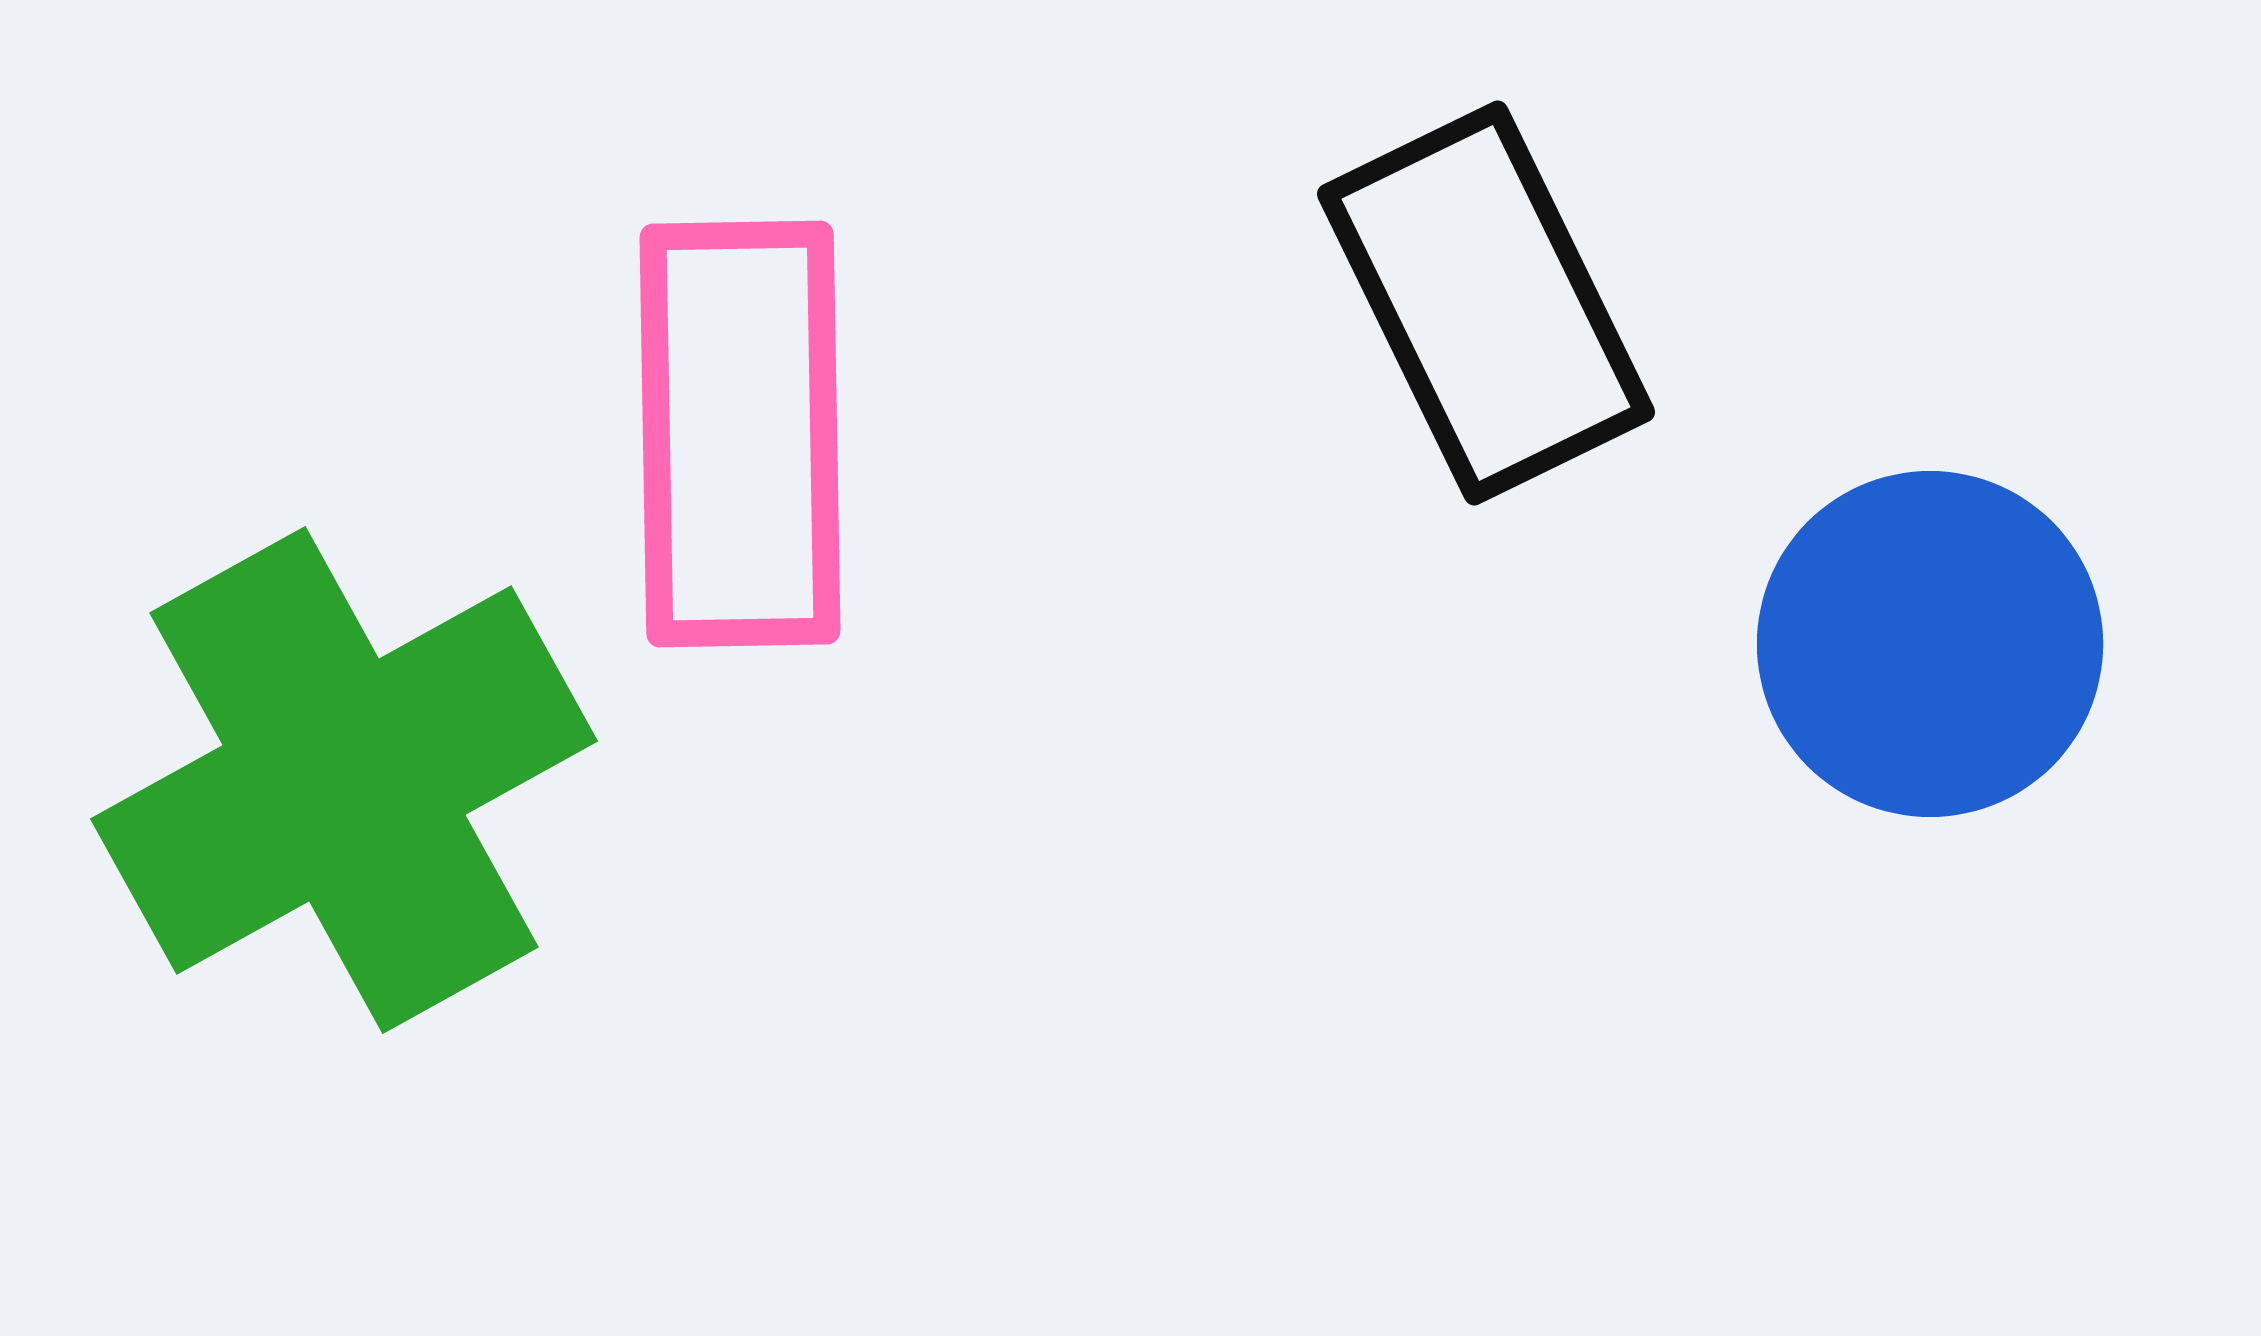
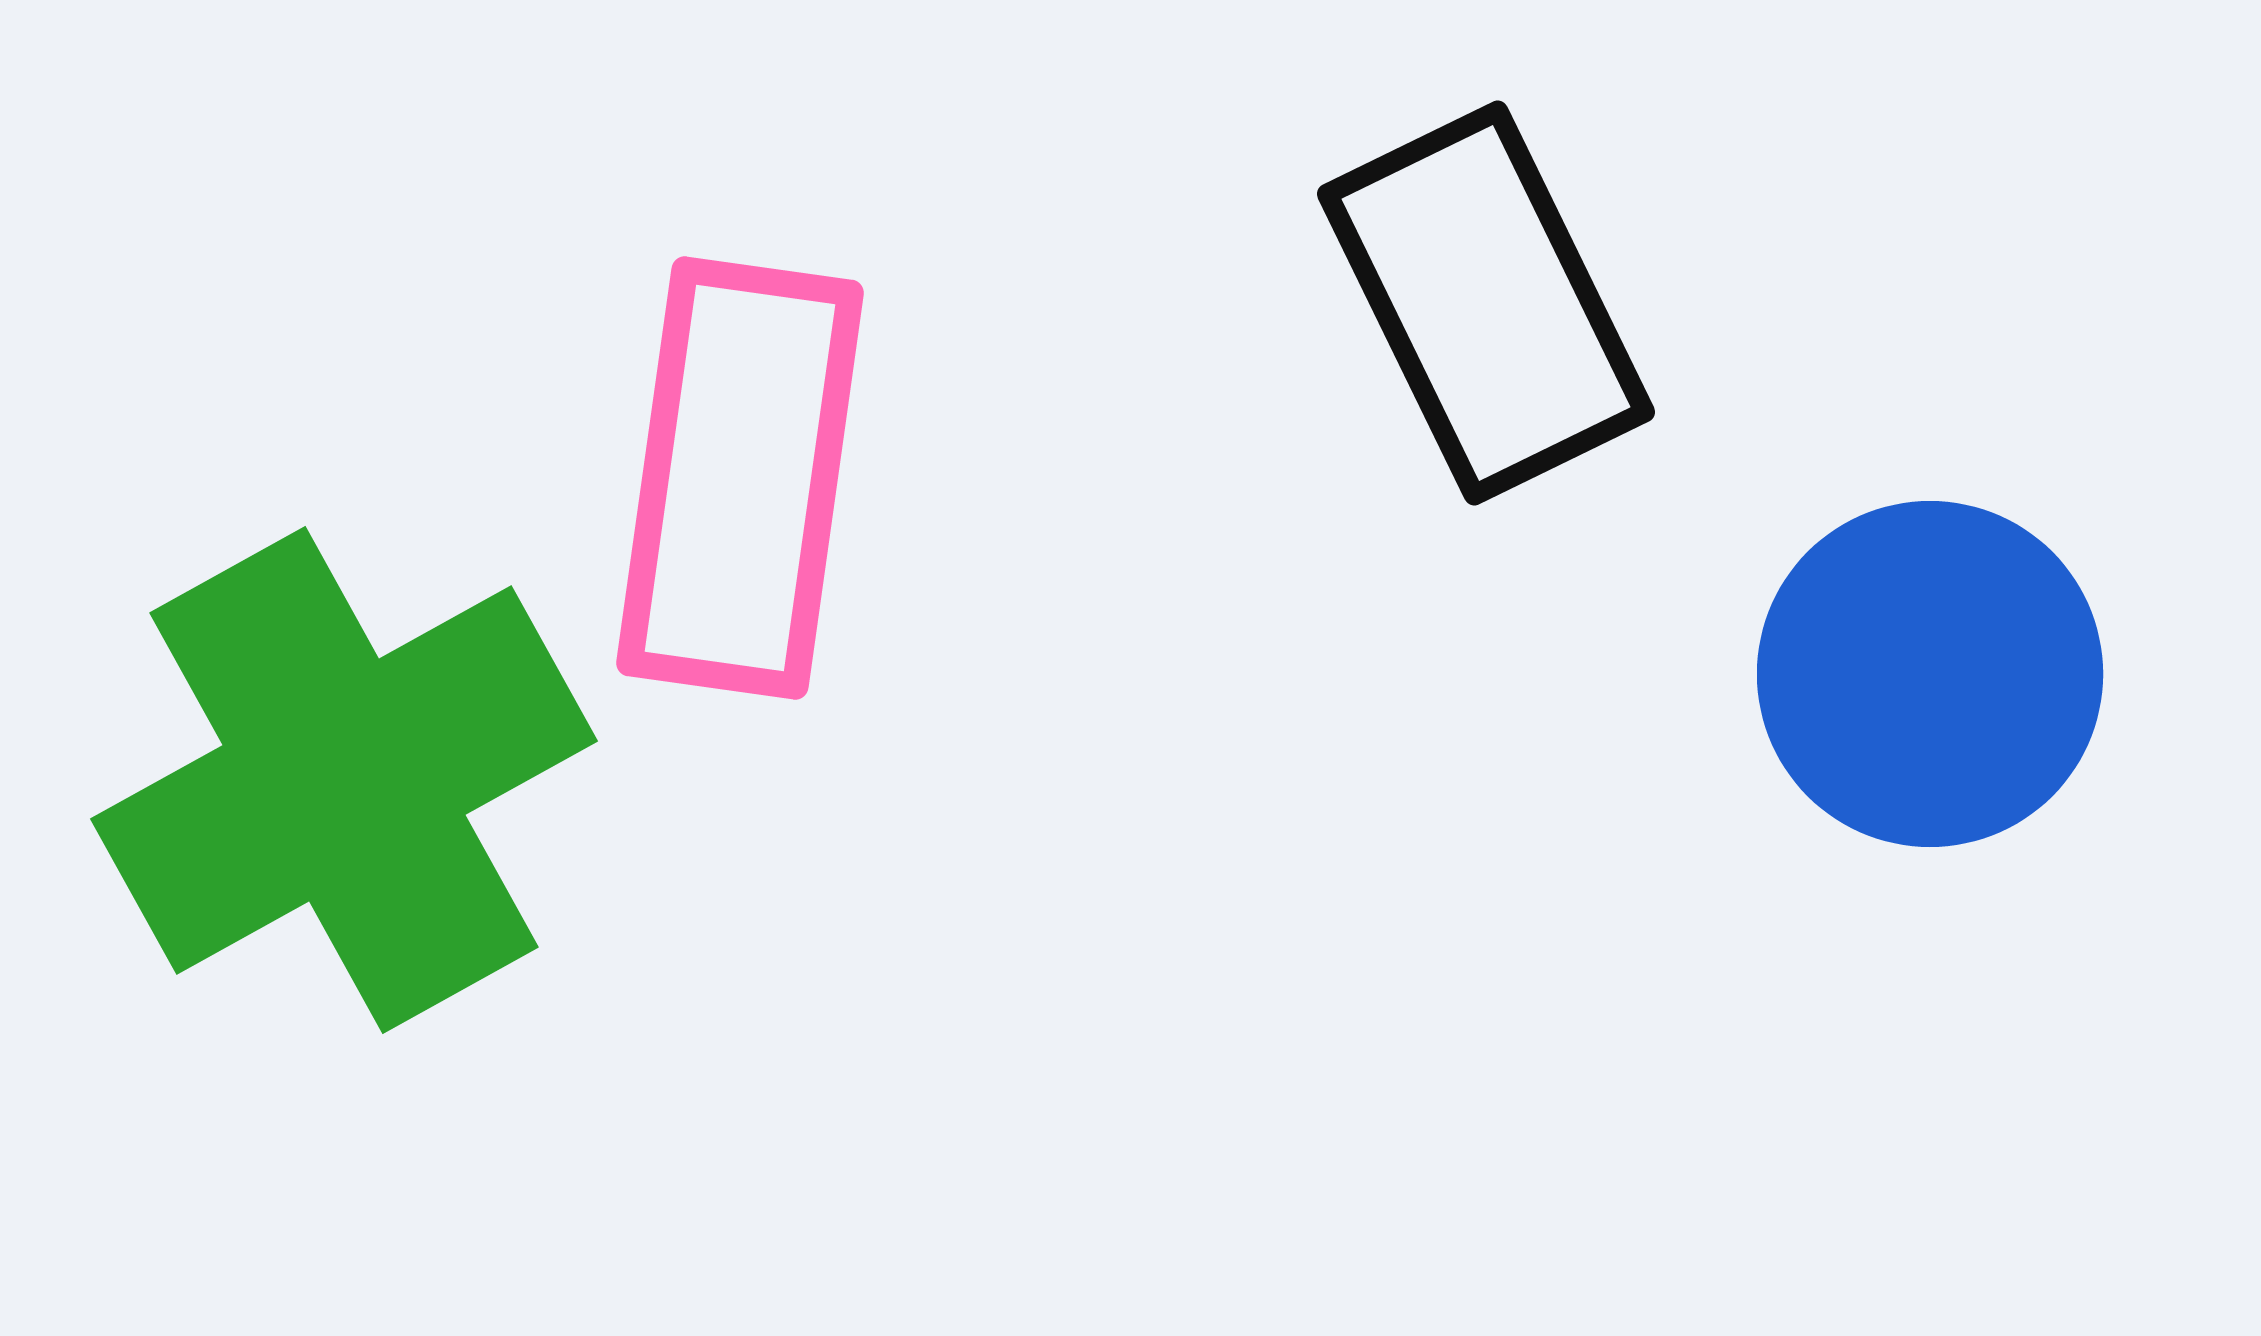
pink rectangle: moved 44 px down; rotated 9 degrees clockwise
blue circle: moved 30 px down
